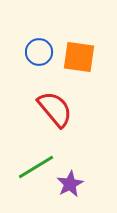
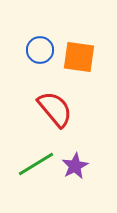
blue circle: moved 1 px right, 2 px up
green line: moved 3 px up
purple star: moved 5 px right, 18 px up
